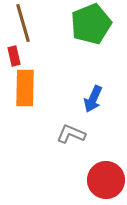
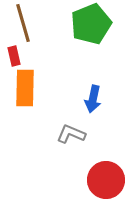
blue arrow: rotated 12 degrees counterclockwise
